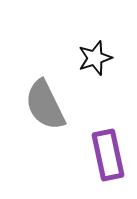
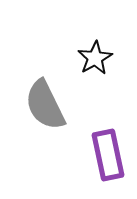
black star: rotated 12 degrees counterclockwise
